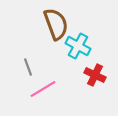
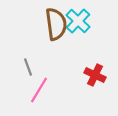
brown semicircle: rotated 12 degrees clockwise
cyan cross: moved 25 px up; rotated 15 degrees clockwise
pink line: moved 4 px left, 1 px down; rotated 28 degrees counterclockwise
